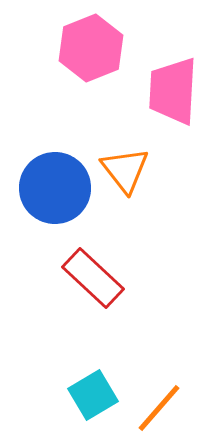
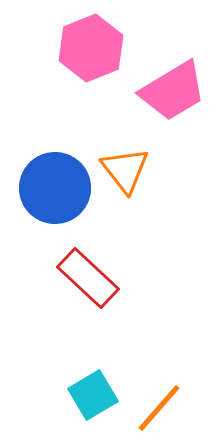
pink trapezoid: rotated 124 degrees counterclockwise
red rectangle: moved 5 px left
